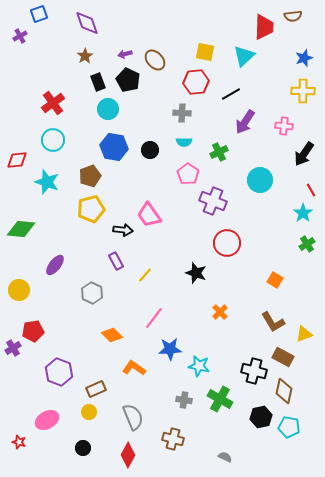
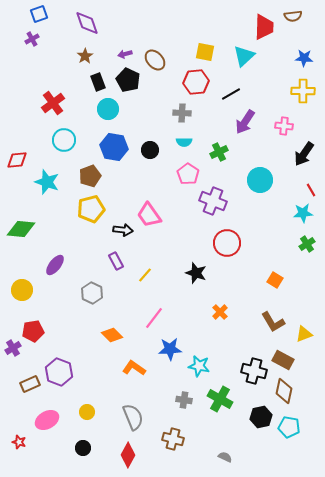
purple cross at (20, 36): moved 12 px right, 3 px down
blue star at (304, 58): rotated 24 degrees clockwise
cyan circle at (53, 140): moved 11 px right
cyan star at (303, 213): rotated 30 degrees clockwise
yellow circle at (19, 290): moved 3 px right
brown rectangle at (283, 357): moved 3 px down
brown rectangle at (96, 389): moved 66 px left, 5 px up
yellow circle at (89, 412): moved 2 px left
